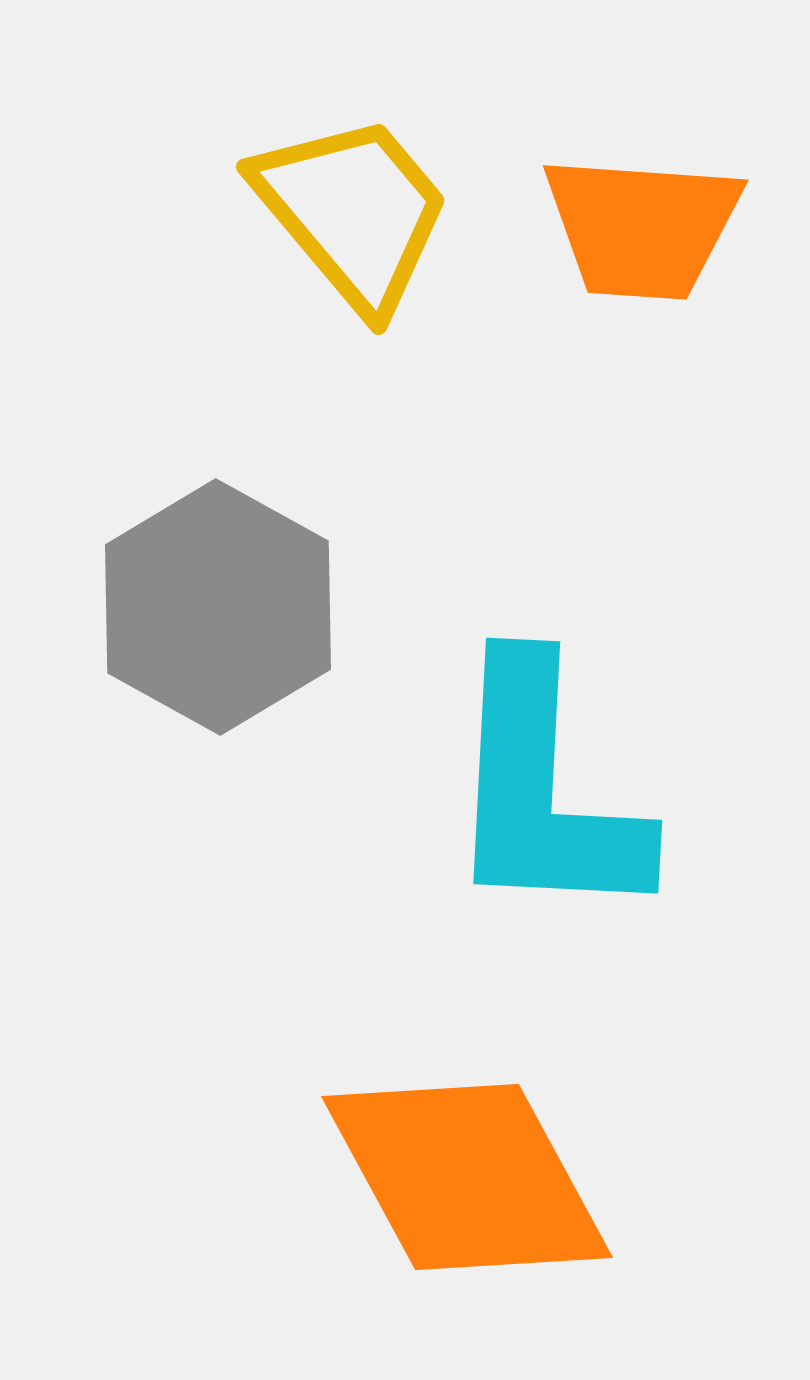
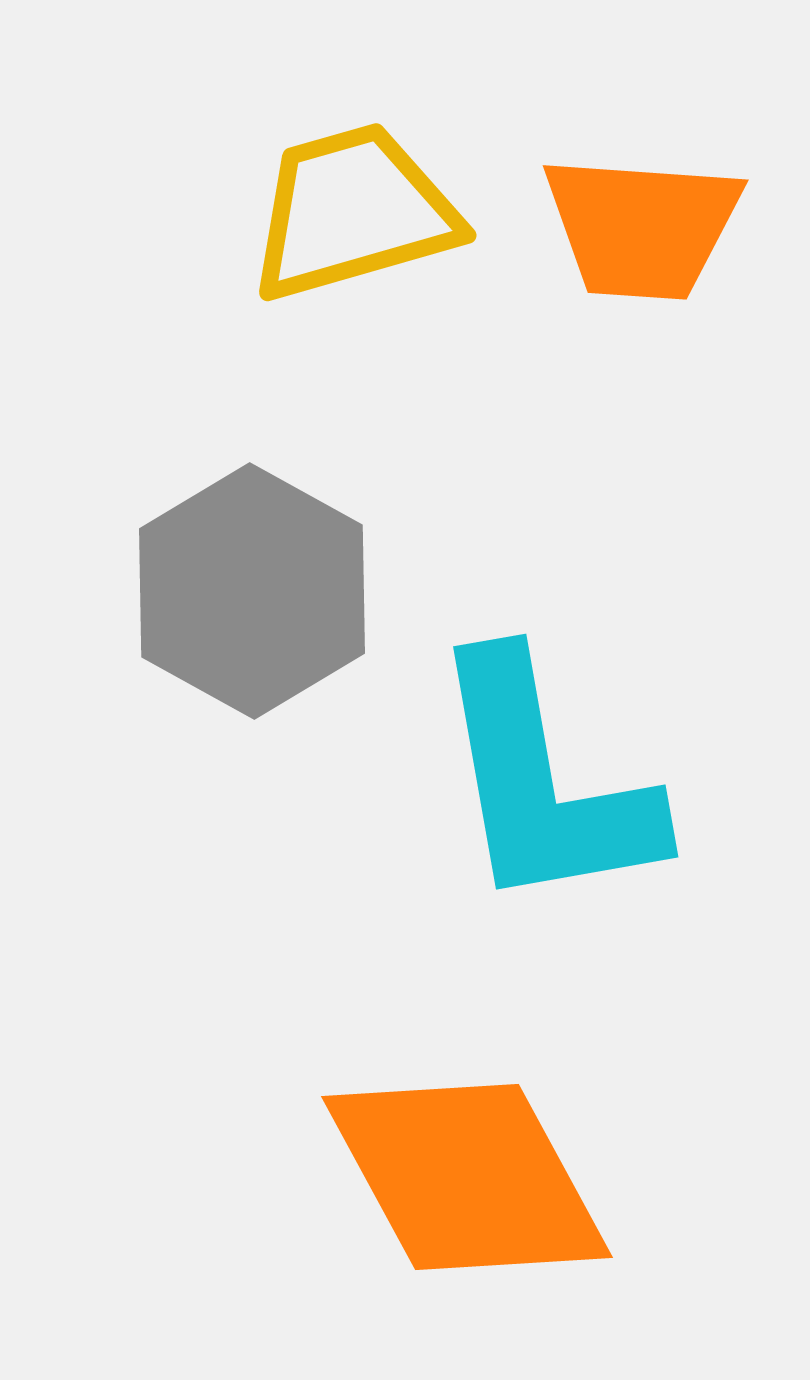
yellow trapezoid: rotated 66 degrees counterclockwise
gray hexagon: moved 34 px right, 16 px up
cyan L-shape: moved 8 px up; rotated 13 degrees counterclockwise
